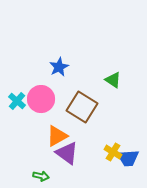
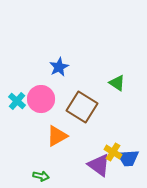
green triangle: moved 4 px right, 3 px down
purple triangle: moved 32 px right, 12 px down
